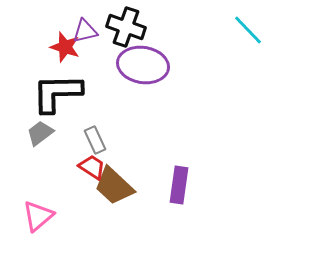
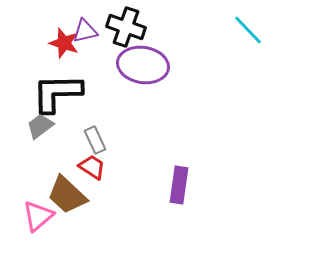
red star: moved 1 px left, 4 px up
gray trapezoid: moved 7 px up
brown trapezoid: moved 47 px left, 9 px down
